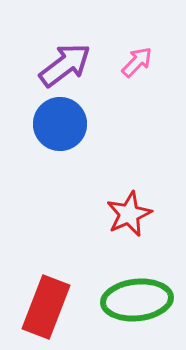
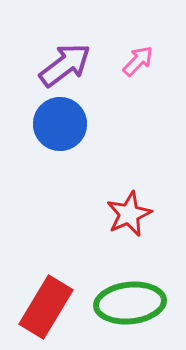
pink arrow: moved 1 px right, 1 px up
green ellipse: moved 7 px left, 3 px down
red rectangle: rotated 10 degrees clockwise
